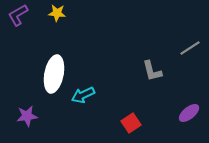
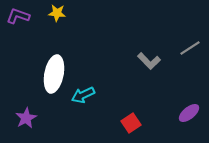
purple L-shape: moved 1 px down; rotated 50 degrees clockwise
gray L-shape: moved 3 px left, 10 px up; rotated 30 degrees counterclockwise
purple star: moved 1 px left, 2 px down; rotated 20 degrees counterclockwise
